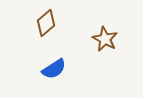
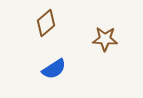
brown star: rotated 25 degrees counterclockwise
